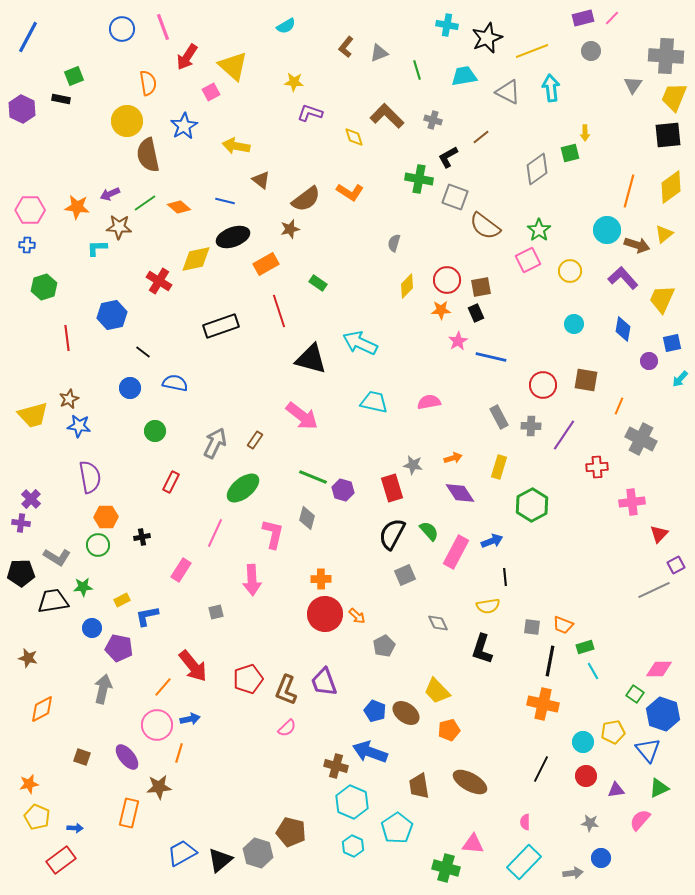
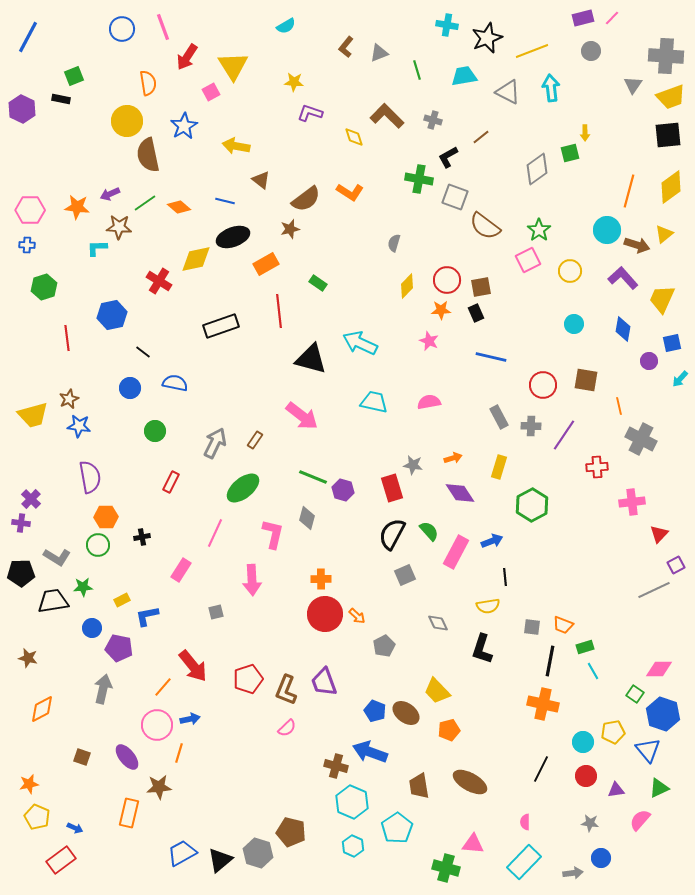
yellow triangle at (233, 66): rotated 16 degrees clockwise
yellow trapezoid at (674, 97): moved 3 px left; rotated 132 degrees counterclockwise
red line at (279, 311): rotated 12 degrees clockwise
pink star at (458, 341): moved 29 px left; rotated 18 degrees counterclockwise
orange line at (619, 406): rotated 36 degrees counterclockwise
blue arrow at (75, 828): rotated 21 degrees clockwise
